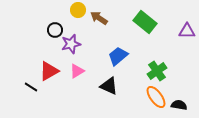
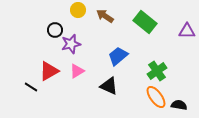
brown arrow: moved 6 px right, 2 px up
